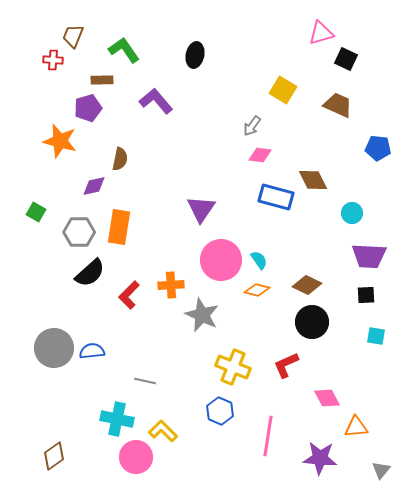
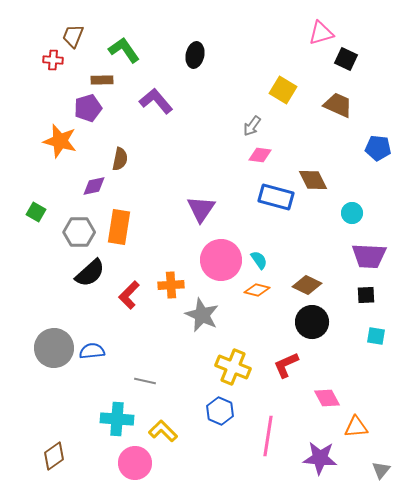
cyan cross at (117, 419): rotated 8 degrees counterclockwise
pink circle at (136, 457): moved 1 px left, 6 px down
